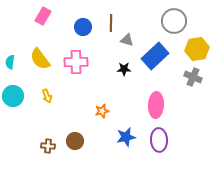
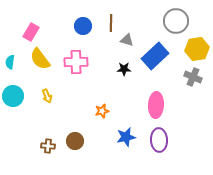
pink rectangle: moved 12 px left, 16 px down
gray circle: moved 2 px right
blue circle: moved 1 px up
